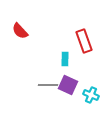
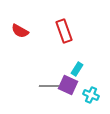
red semicircle: rotated 18 degrees counterclockwise
red rectangle: moved 20 px left, 10 px up
cyan rectangle: moved 12 px right, 10 px down; rotated 32 degrees clockwise
gray line: moved 1 px right, 1 px down
